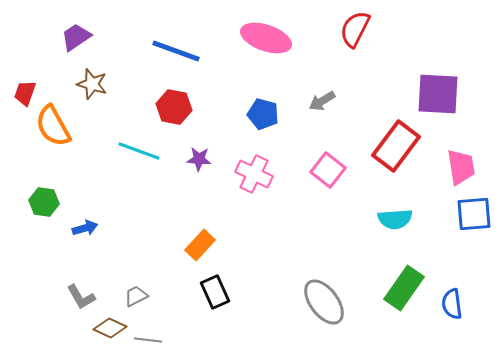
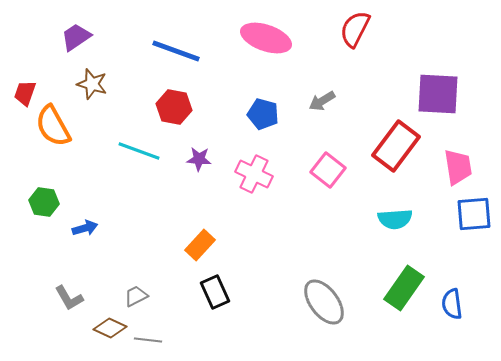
pink trapezoid: moved 3 px left
gray L-shape: moved 12 px left, 1 px down
